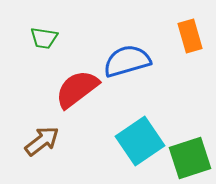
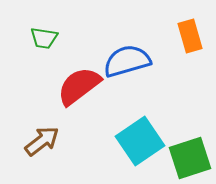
red semicircle: moved 2 px right, 3 px up
